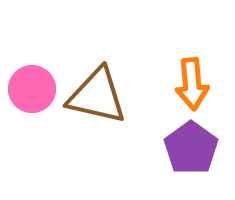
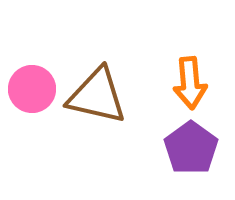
orange arrow: moved 2 px left, 1 px up
